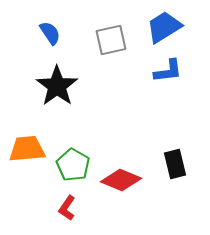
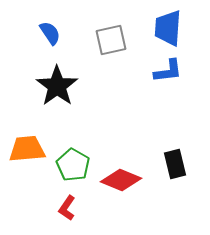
blue trapezoid: moved 4 px right, 1 px down; rotated 54 degrees counterclockwise
